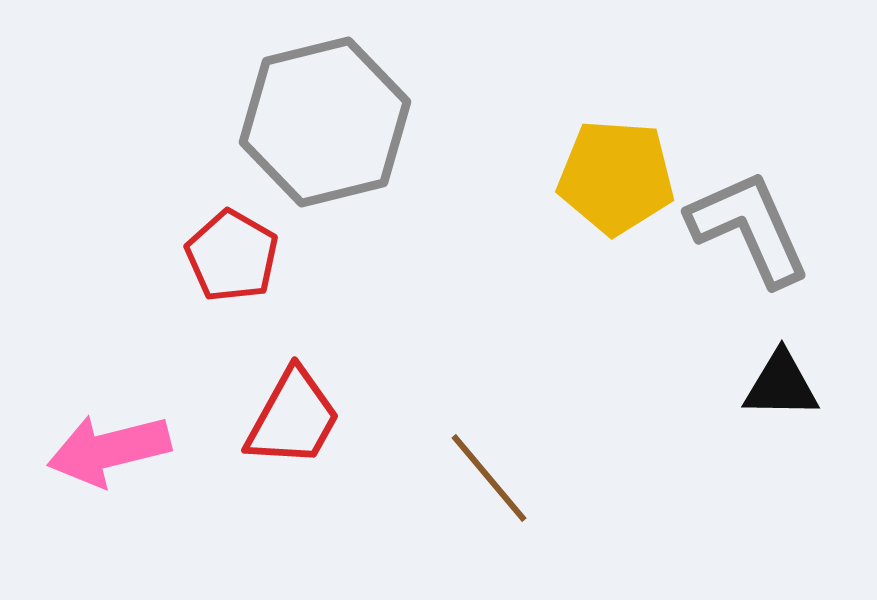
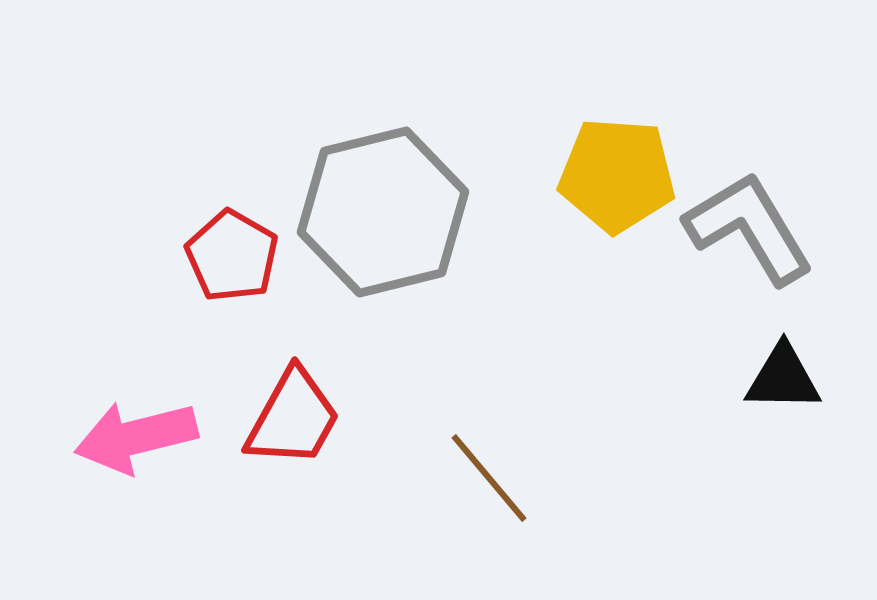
gray hexagon: moved 58 px right, 90 px down
yellow pentagon: moved 1 px right, 2 px up
gray L-shape: rotated 7 degrees counterclockwise
black triangle: moved 2 px right, 7 px up
pink arrow: moved 27 px right, 13 px up
